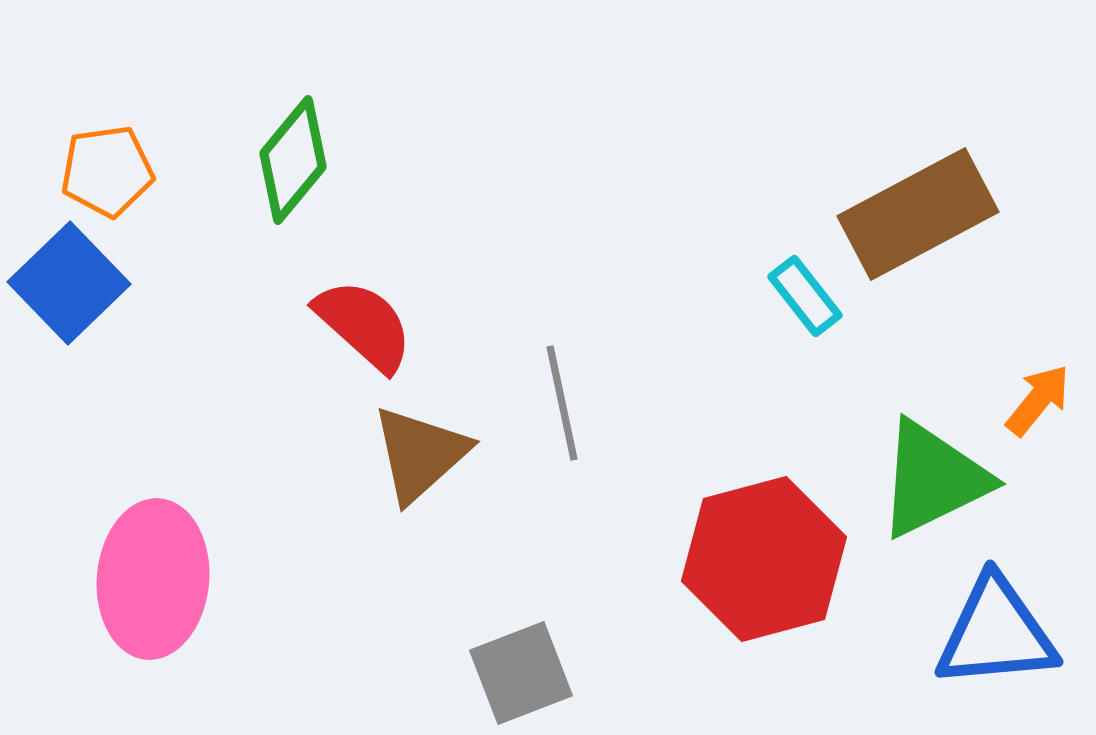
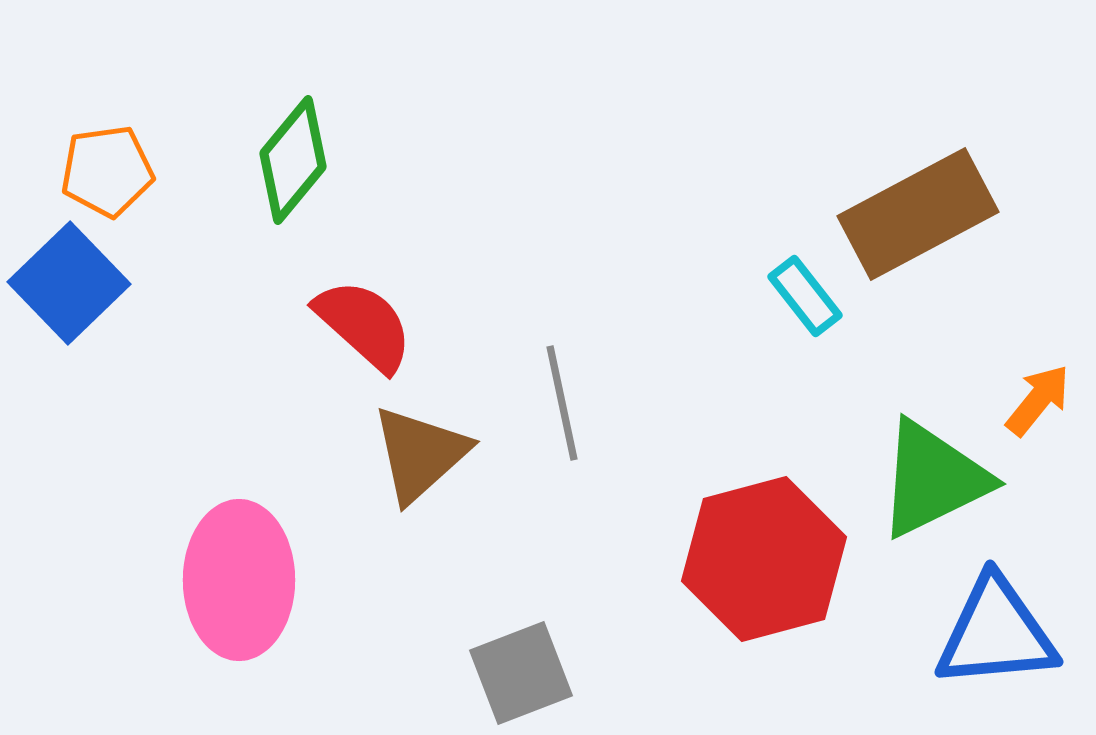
pink ellipse: moved 86 px right, 1 px down; rotated 5 degrees counterclockwise
